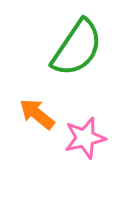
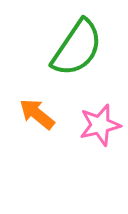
pink star: moved 15 px right, 13 px up
